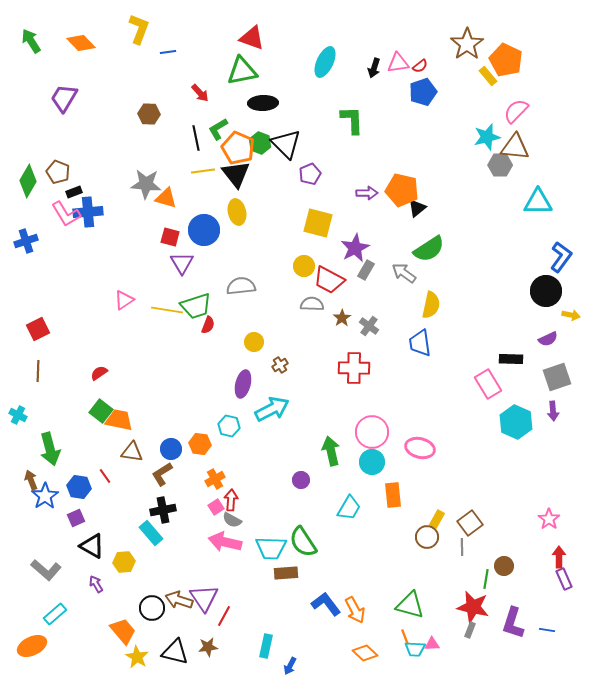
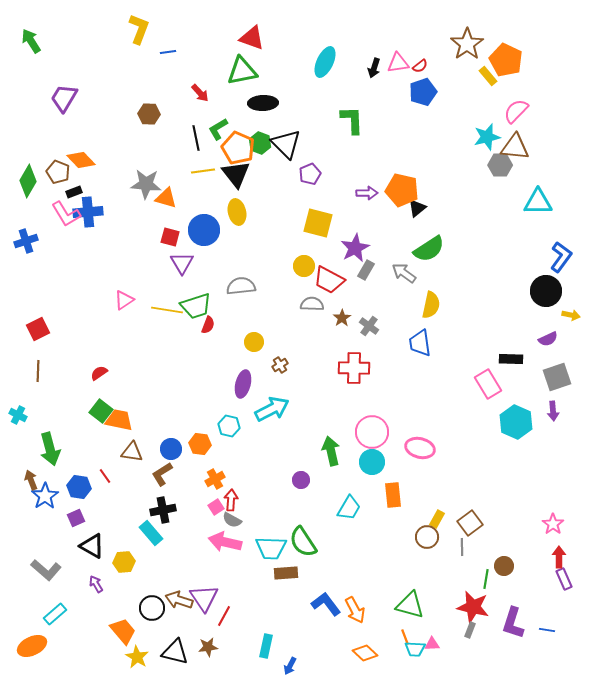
orange diamond at (81, 43): moved 117 px down
pink star at (549, 519): moved 4 px right, 5 px down
